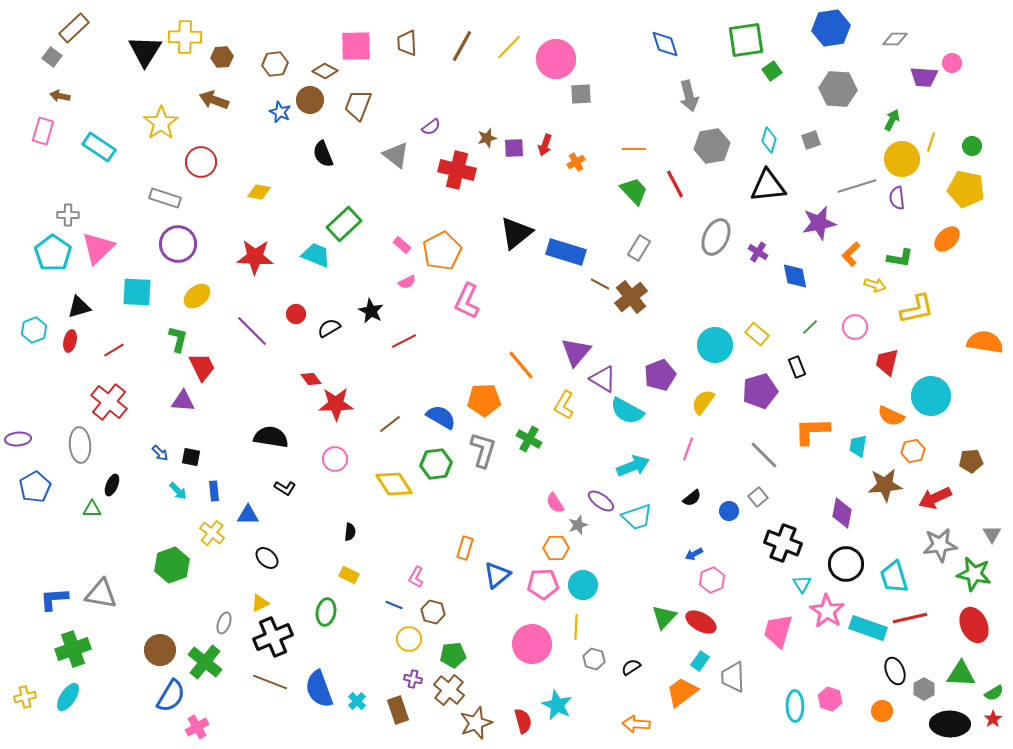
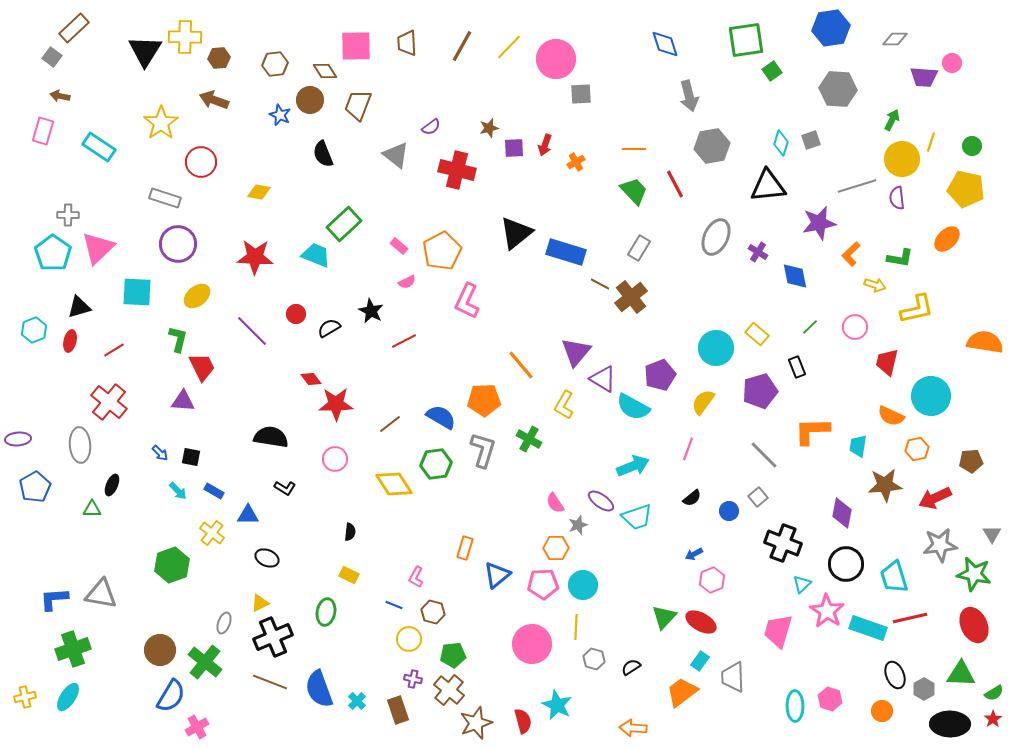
brown hexagon at (222, 57): moved 3 px left, 1 px down
brown diamond at (325, 71): rotated 30 degrees clockwise
blue star at (280, 112): moved 3 px down
brown star at (487, 138): moved 2 px right, 10 px up
cyan diamond at (769, 140): moved 12 px right, 3 px down
pink rectangle at (402, 245): moved 3 px left, 1 px down
cyan circle at (715, 345): moved 1 px right, 3 px down
cyan semicircle at (627, 411): moved 6 px right, 4 px up
orange hexagon at (913, 451): moved 4 px right, 2 px up
blue rectangle at (214, 491): rotated 54 degrees counterclockwise
black ellipse at (267, 558): rotated 20 degrees counterclockwise
cyan triangle at (802, 584): rotated 18 degrees clockwise
black ellipse at (895, 671): moved 4 px down
orange arrow at (636, 724): moved 3 px left, 4 px down
